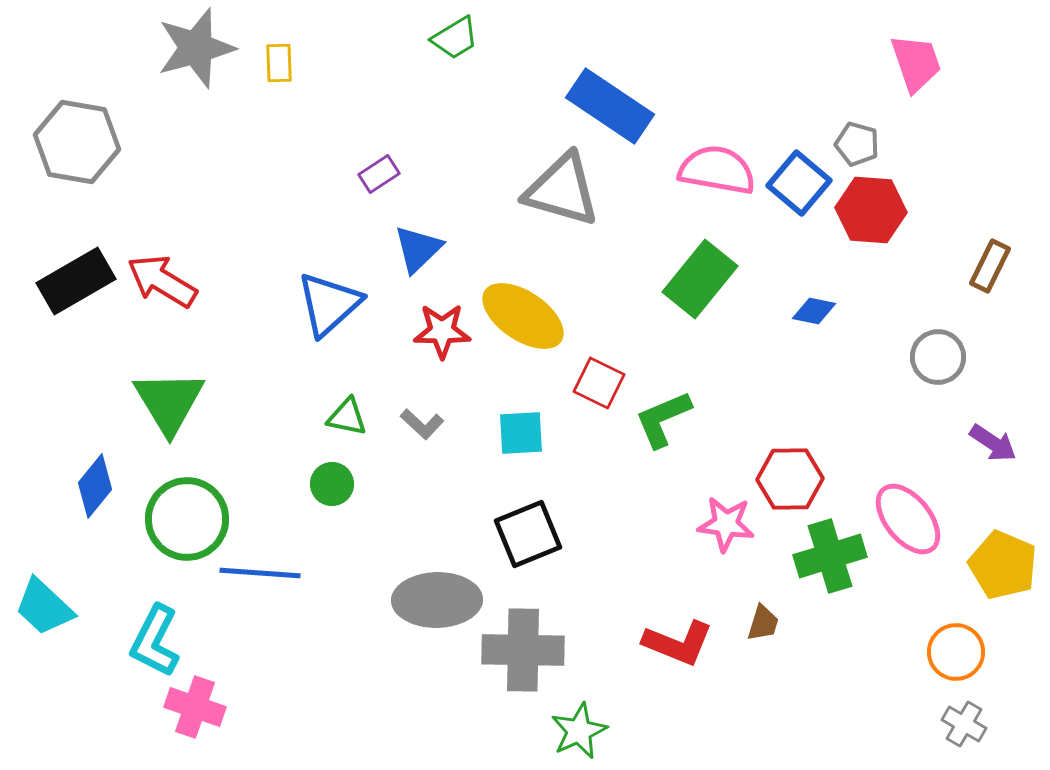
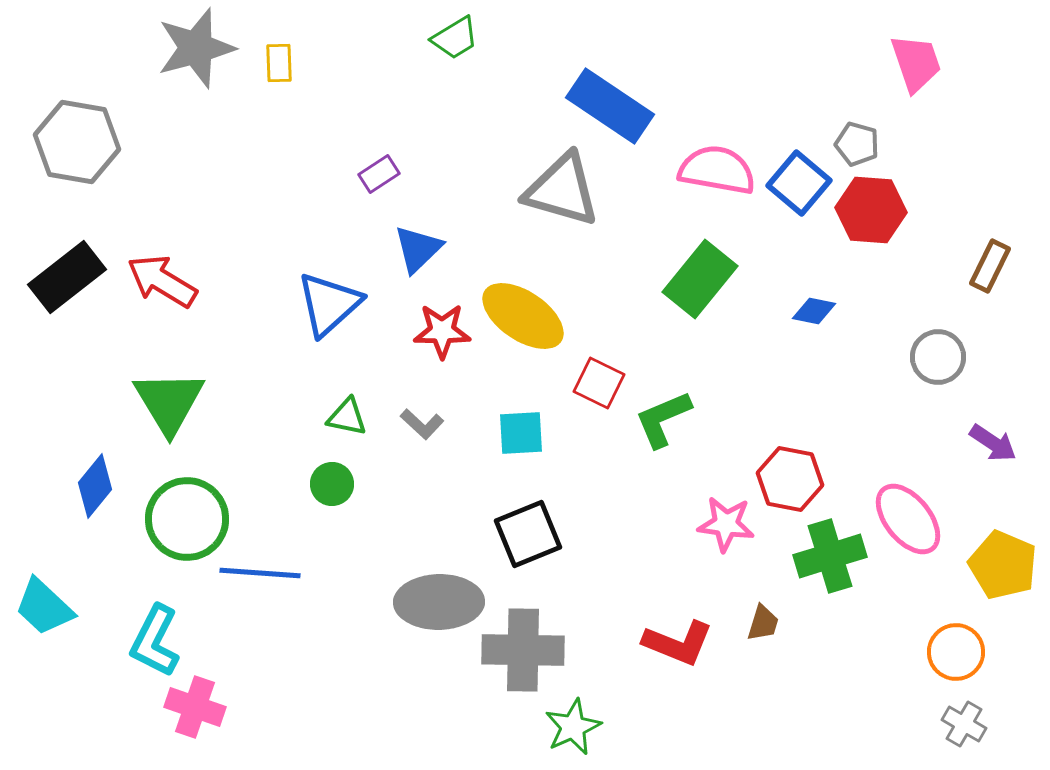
black rectangle at (76, 281): moved 9 px left, 4 px up; rotated 8 degrees counterclockwise
red hexagon at (790, 479): rotated 12 degrees clockwise
gray ellipse at (437, 600): moved 2 px right, 2 px down
green star at (579, 731): moved 6 px left, 4 px up
